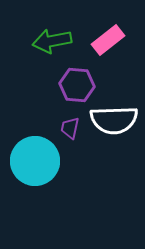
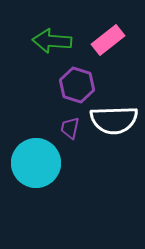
green arrow: rotated 15 degrees clockwise
purple hexagon: rotated 12 degrees clockwise
cyan circle: moved 1 px right, 2 px down
